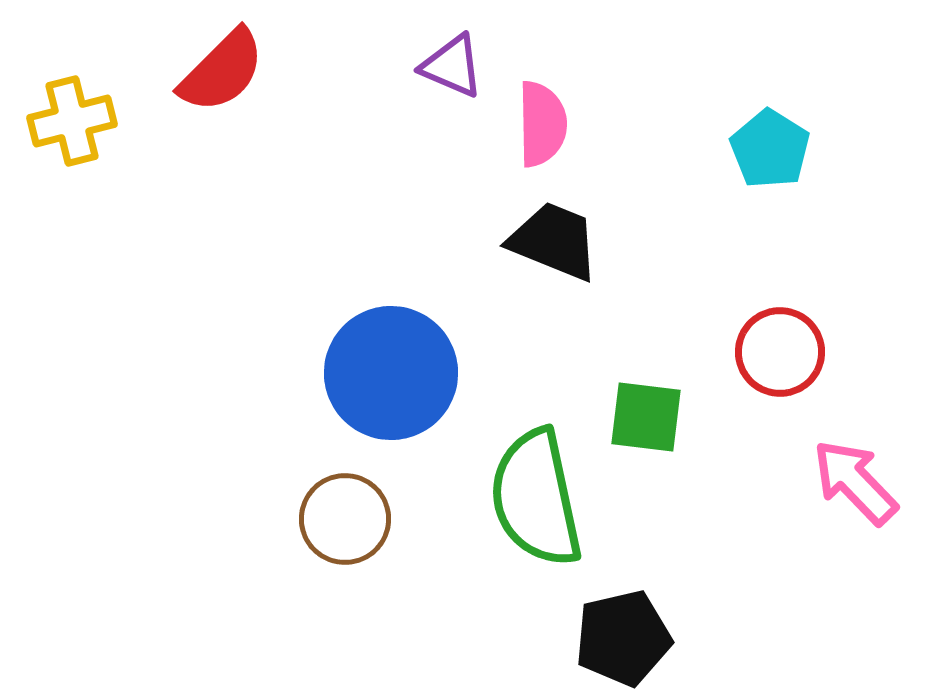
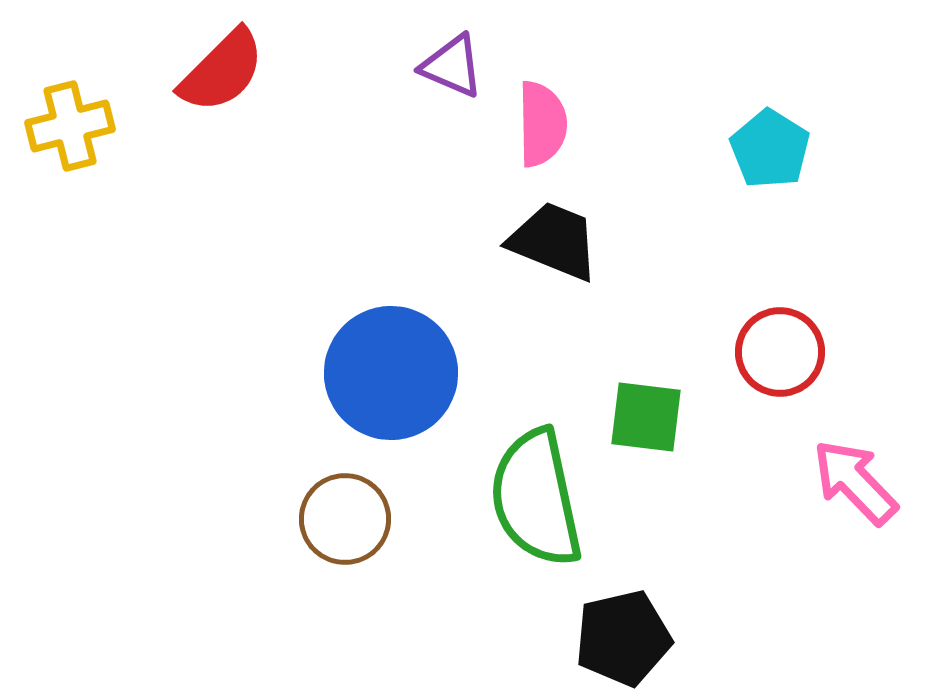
yellow cross: moved 2 px left, 5 px down
